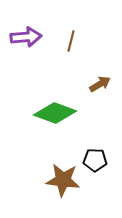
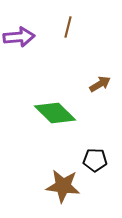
purple arrow: moved 7 px left
brown line: moved 3 px left, 14 px up
green diamond: rotated 24 degrees clockwise
brown star: moved 6 px down
